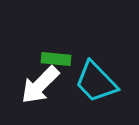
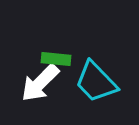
white arrow: moved 2 px up
